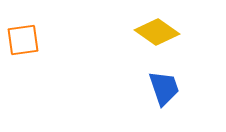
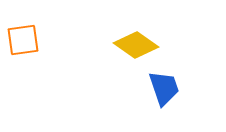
yellow diamond: moved 21 px left, 13 px down
